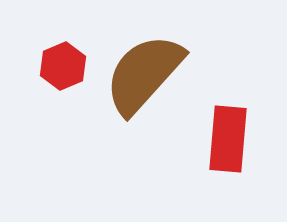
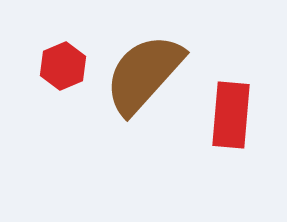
red rectangle: moved 3 px right, 24 px up
